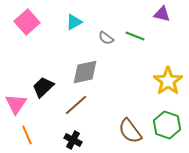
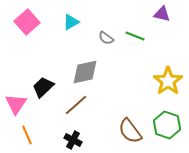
cyan triangle: moved 3 px left
